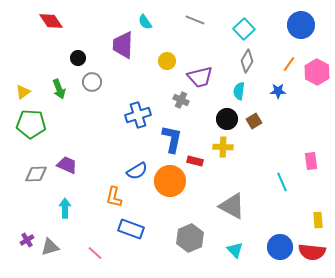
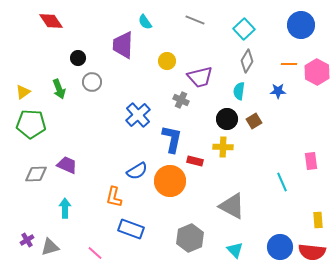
orange line at (289, 64): rotated 56 degrees clockwise
blue cross at (138, 115): rotated 25 degrees counterclockwise
